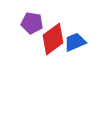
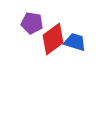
blue trapezoid: rotated 40 degrees clockwise
